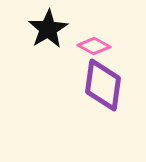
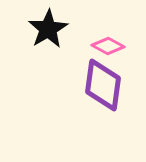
pink diamond: moved 14 px right
